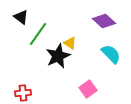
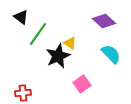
pink square: moved 6 px left, 5 px up
